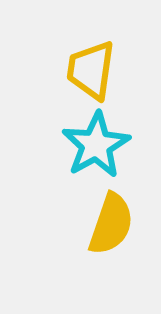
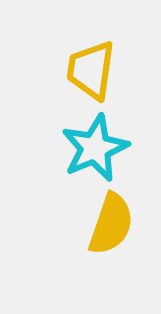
cyan star: moved 1 px left, 3 px down; rotated 6 degrees clockwise
